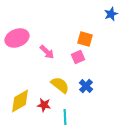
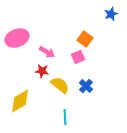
orange square: rotated 21 degrees clockwise
pink arrow: rotated 14 degrees counterclockwise
red star: moved 2 px left, 34 px up
